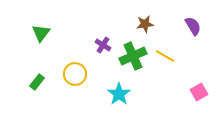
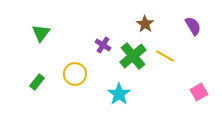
brown star: rotated 30 degrees counterclockwise
green cross: rotated 16 degrees counterclockwise
